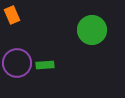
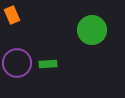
green rectangle: moved 3 px right, 1 px up
